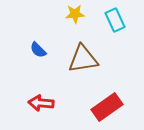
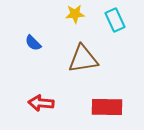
blue semicircle: moved 5 px left, 7 px up
red rectangle: rotated 36 degrees clockwise
